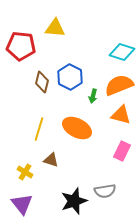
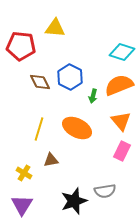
brown diamond: moved 2 px left; rotated 40 degrees counterclockwise
orange triangle: moved 6 px down; rotated 35 degrees clockwise
brown triangle: rotated 28 degrees counterclockwise
yellow cross: moved 1 px left, 1 px down
purple triangle: moved 1 px down; rotated 10 degrees clockwise
